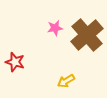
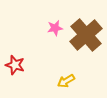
brown cross: moved 1 px left
red star: moved 3 px down
